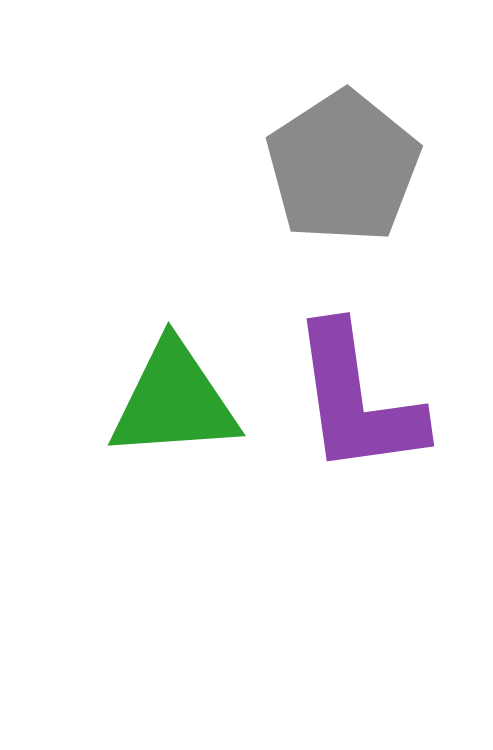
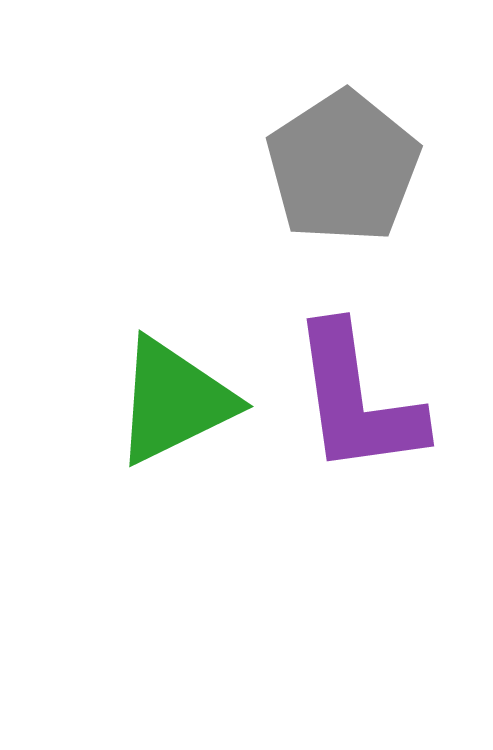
green triangle: rotated 22 degrees counterclockwise
